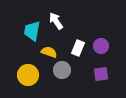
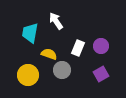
cyan trapezoid: moved 2 px left, 2 px down
yellow semicircle: moved 2 px down
purple square: rotated 21 degrees counterclockwise
